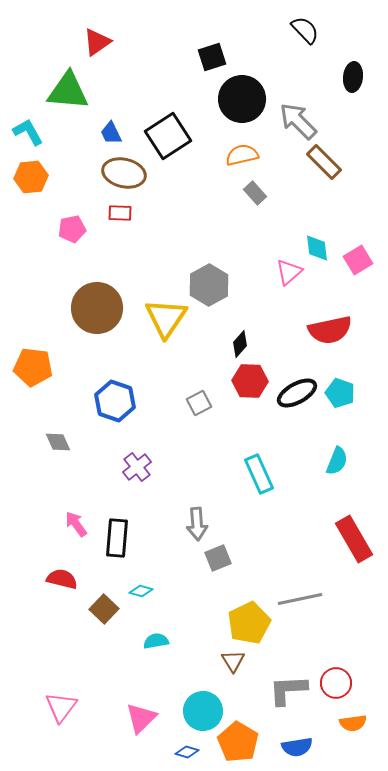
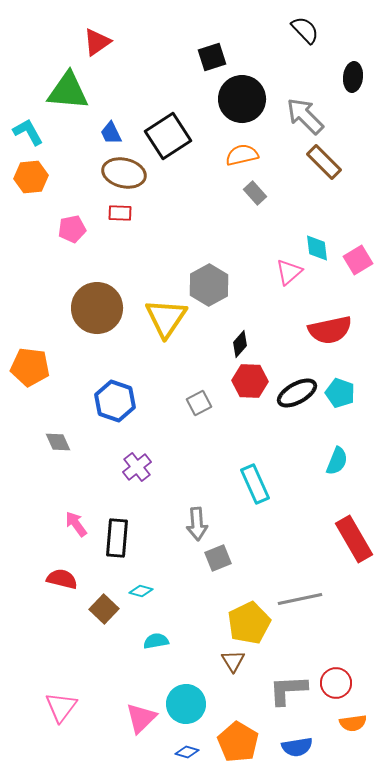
gray arrow at (298, 121): moved 7 px right, 5 px up
orange pentagon at (33, 367): moved 3 px left
cyan rectangle at (259, 474): moved 4 px left, 10 px down
cyan circle at (203, 711): moved 17 px left, 7 px up
